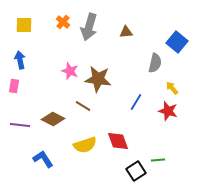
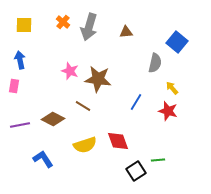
purple line: rotated 18 degrees counterclockwise
